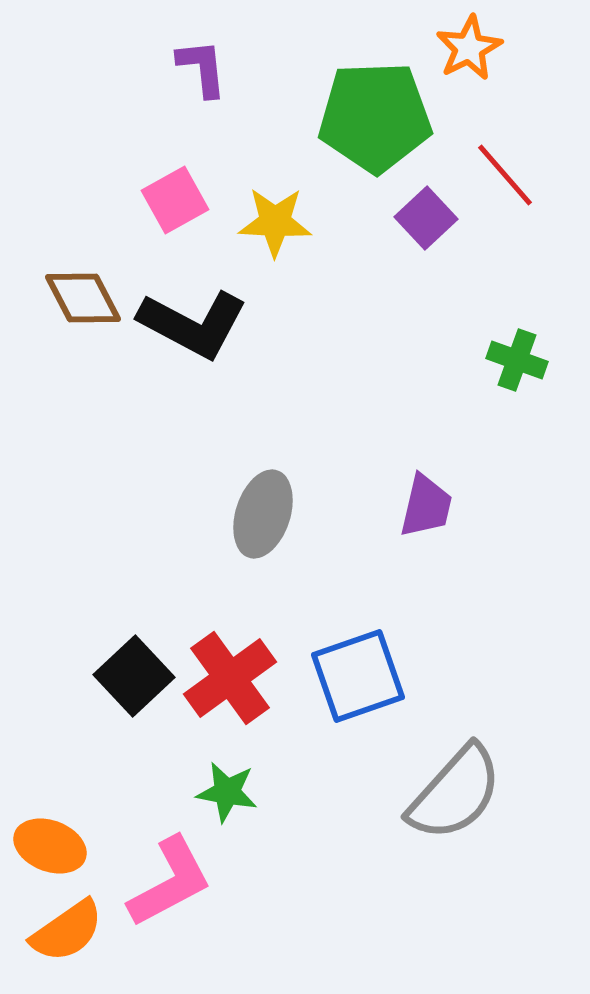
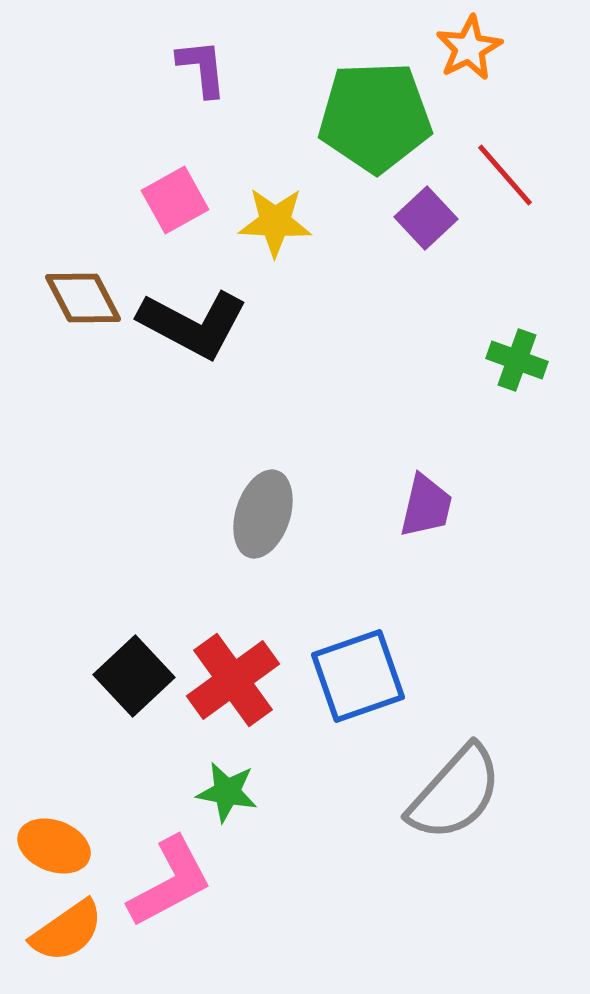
red cross: moved 3 px right, 2 px down
orange ellipse: moved 4 px right
